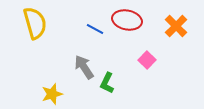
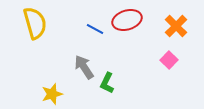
red ellipse: rotated 28 degrees counterclockwise
pink square: moved 22 px right
